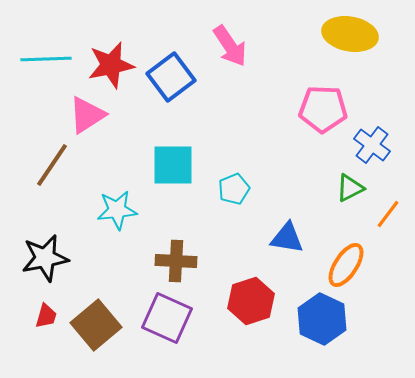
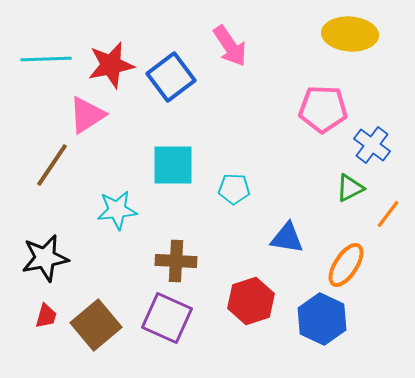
yellow ellipse: rotated 6 degrees counterclockwise
cyan pentagon: rotated 24 degrees clockwise
